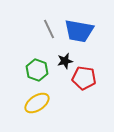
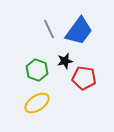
blue trapezoid: rotated 64 degrees counterclockwise
